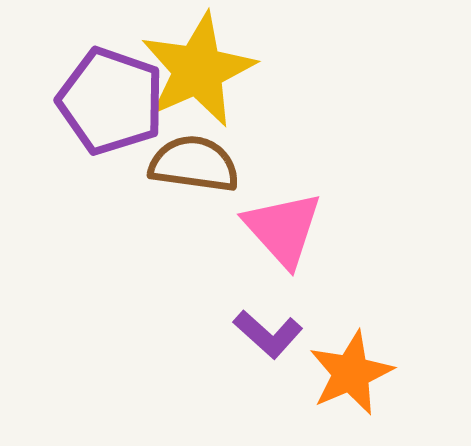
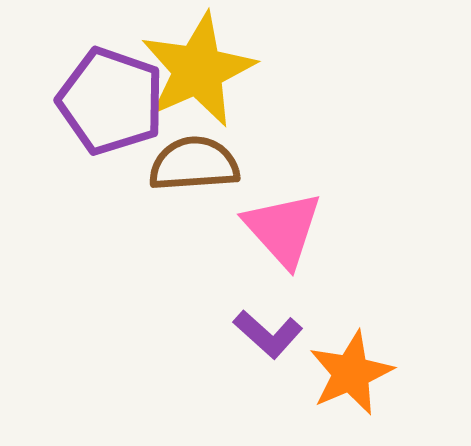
brown semicircle: rotated 12 degrees counterclockwise
